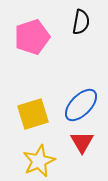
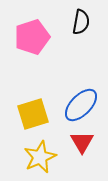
yellow star: moved 1 px right, 4 px up
